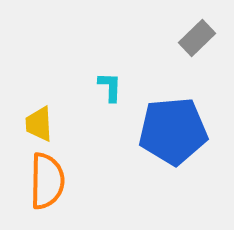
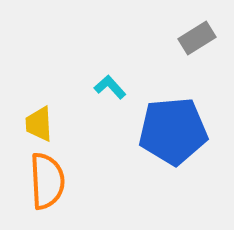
gray rectangle: rotated 12 degrees clockwise
cyan L-shape: rotated 44 degrees counterclockwise
orange semicircle: rotated 4 degrees counterclockwise
